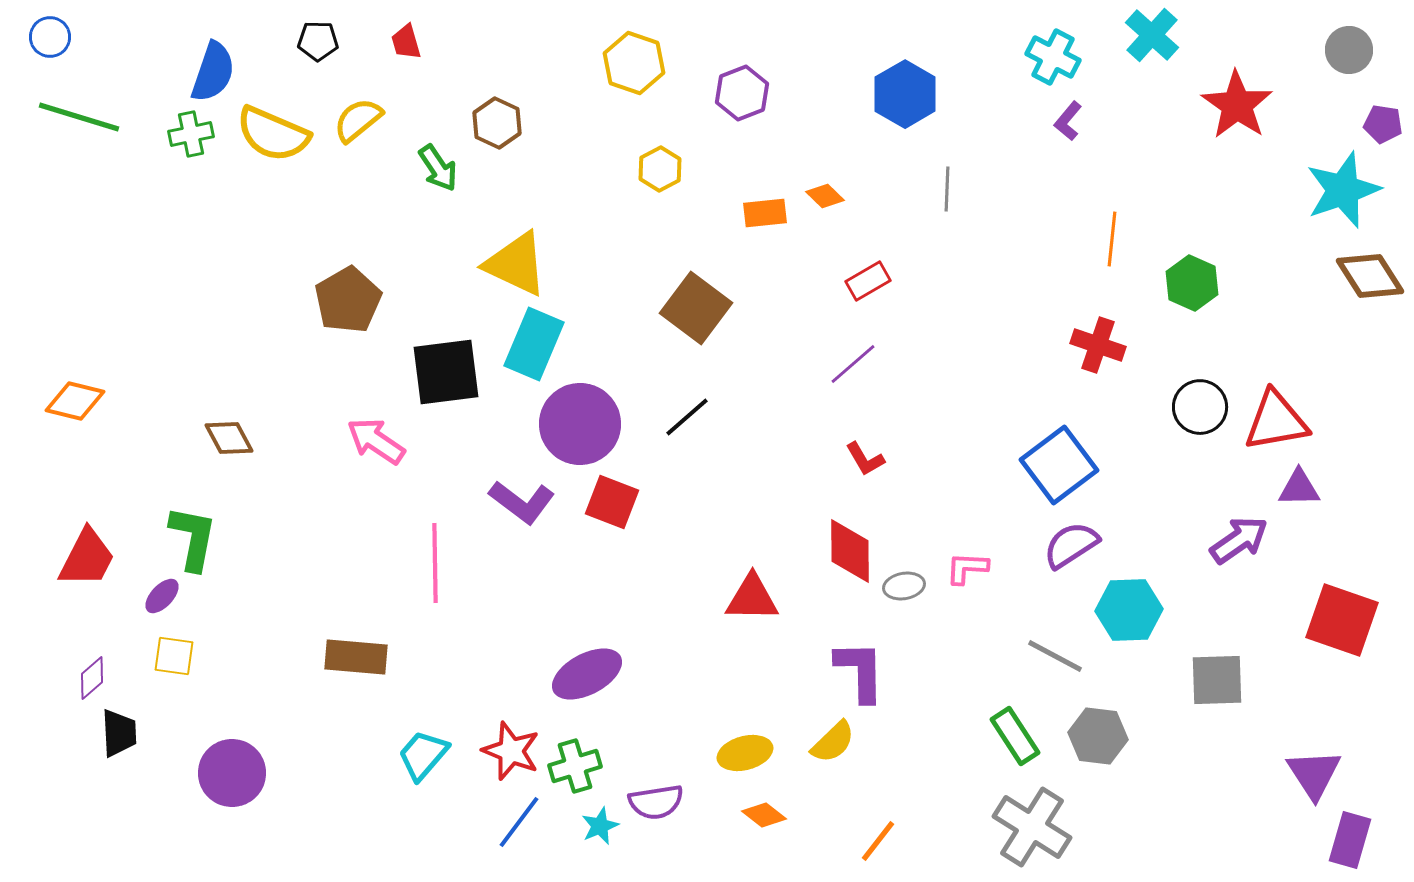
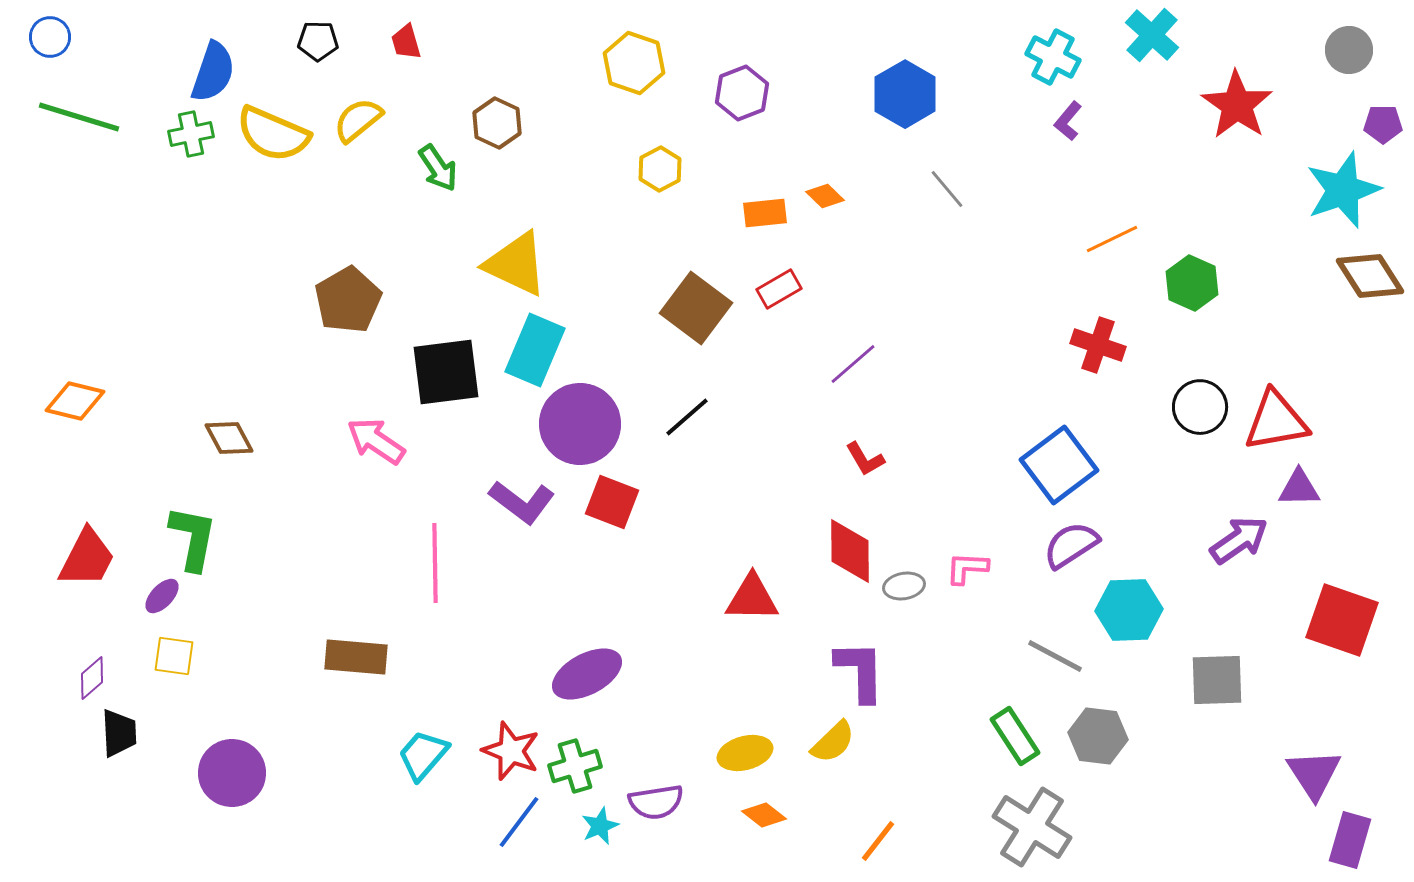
purple pentagon at (1383, 124): rotated 9 degrees counterclockwise
gray line at (947, 189): rotated 42 degrees counterclockwise
orange line at (1112, 239): rotated 58 degrees clockwise
red rectangle at (868, 281): moved 89 px left, 8 px down
cyan rectangle at (534, 344): moved 1 px right, 6 px down
